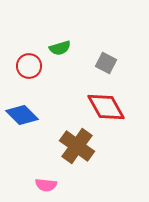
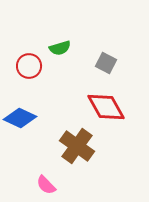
blue diamond: moved 2 px left, 3 px down; rotated 20 degrees counterclockwise
pink semicircle: rotated 40 degrees clockwise
